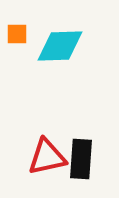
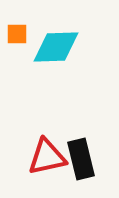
cyan diamond: moved 4 px left, 1 px down
black rectangle: rotated 18 degrees counterclockwise
